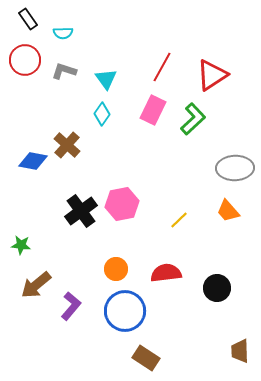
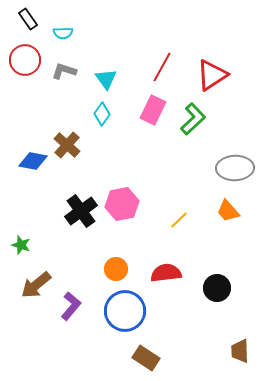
green star: rotated 12 degrees clockwise
